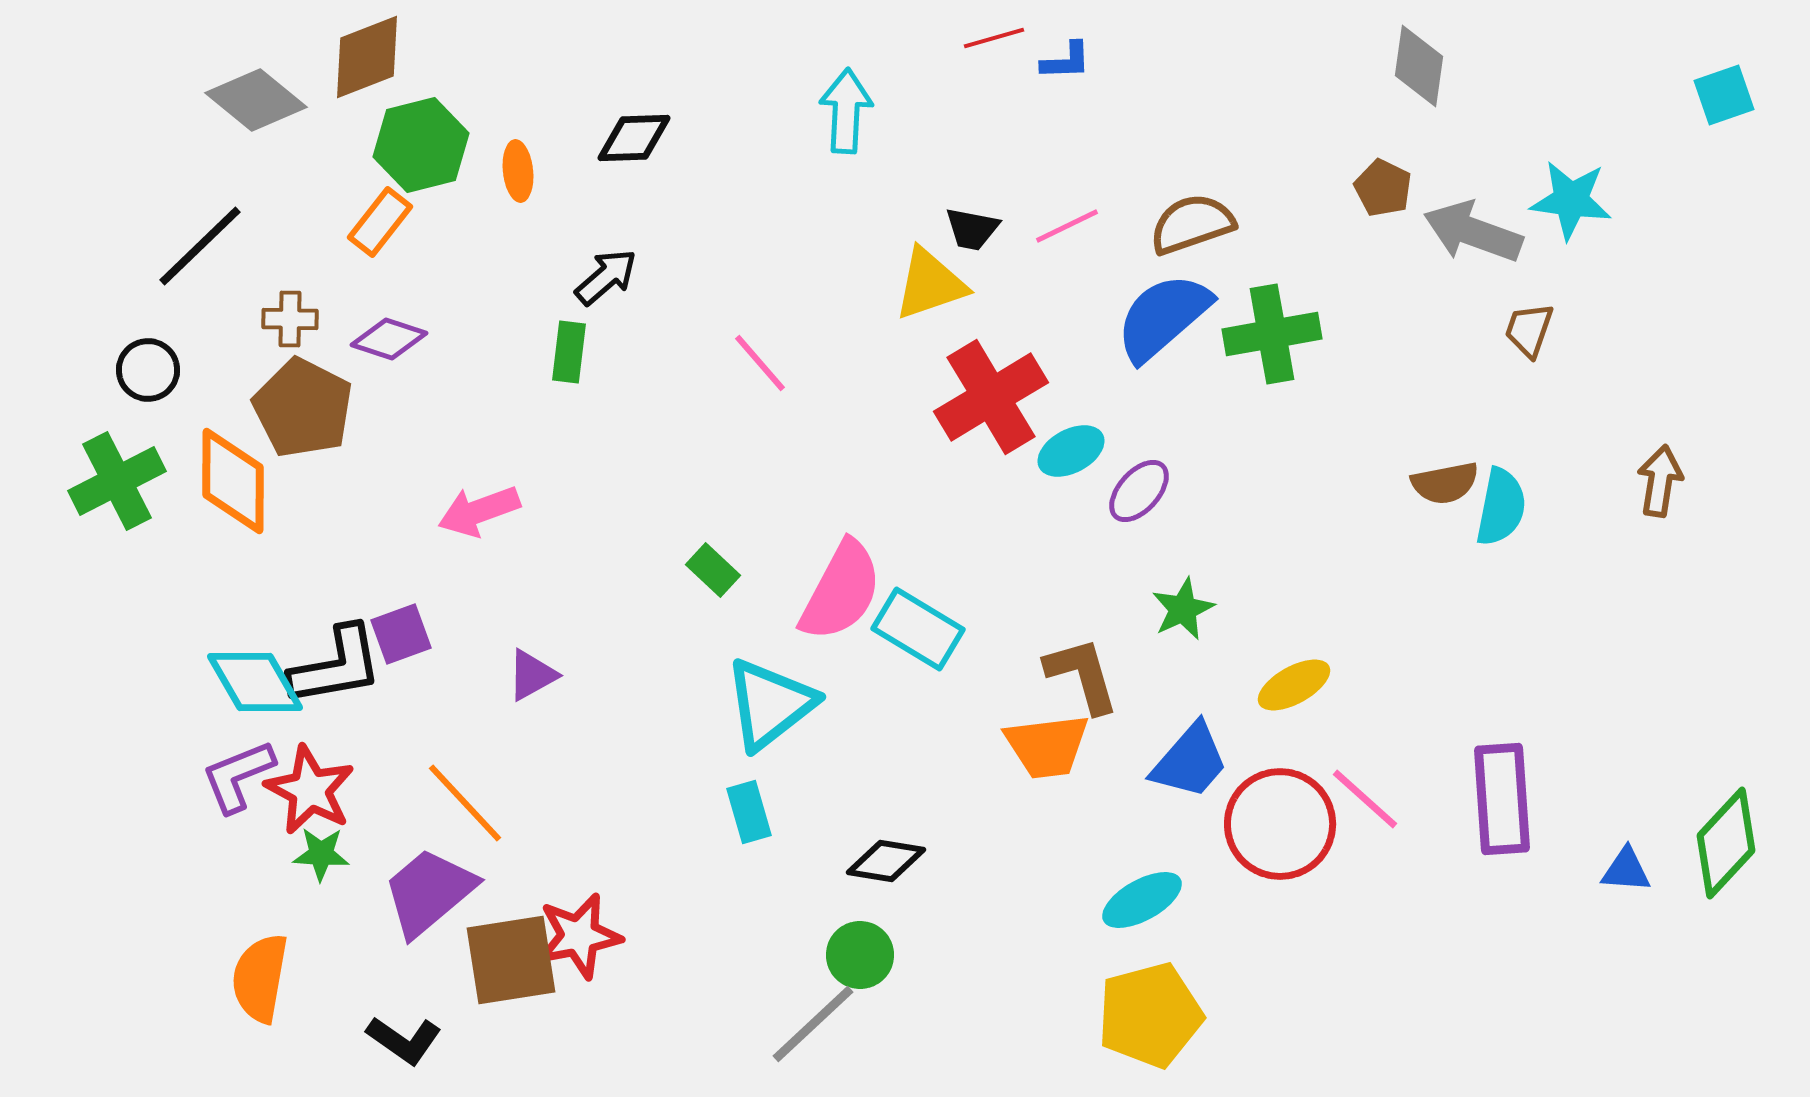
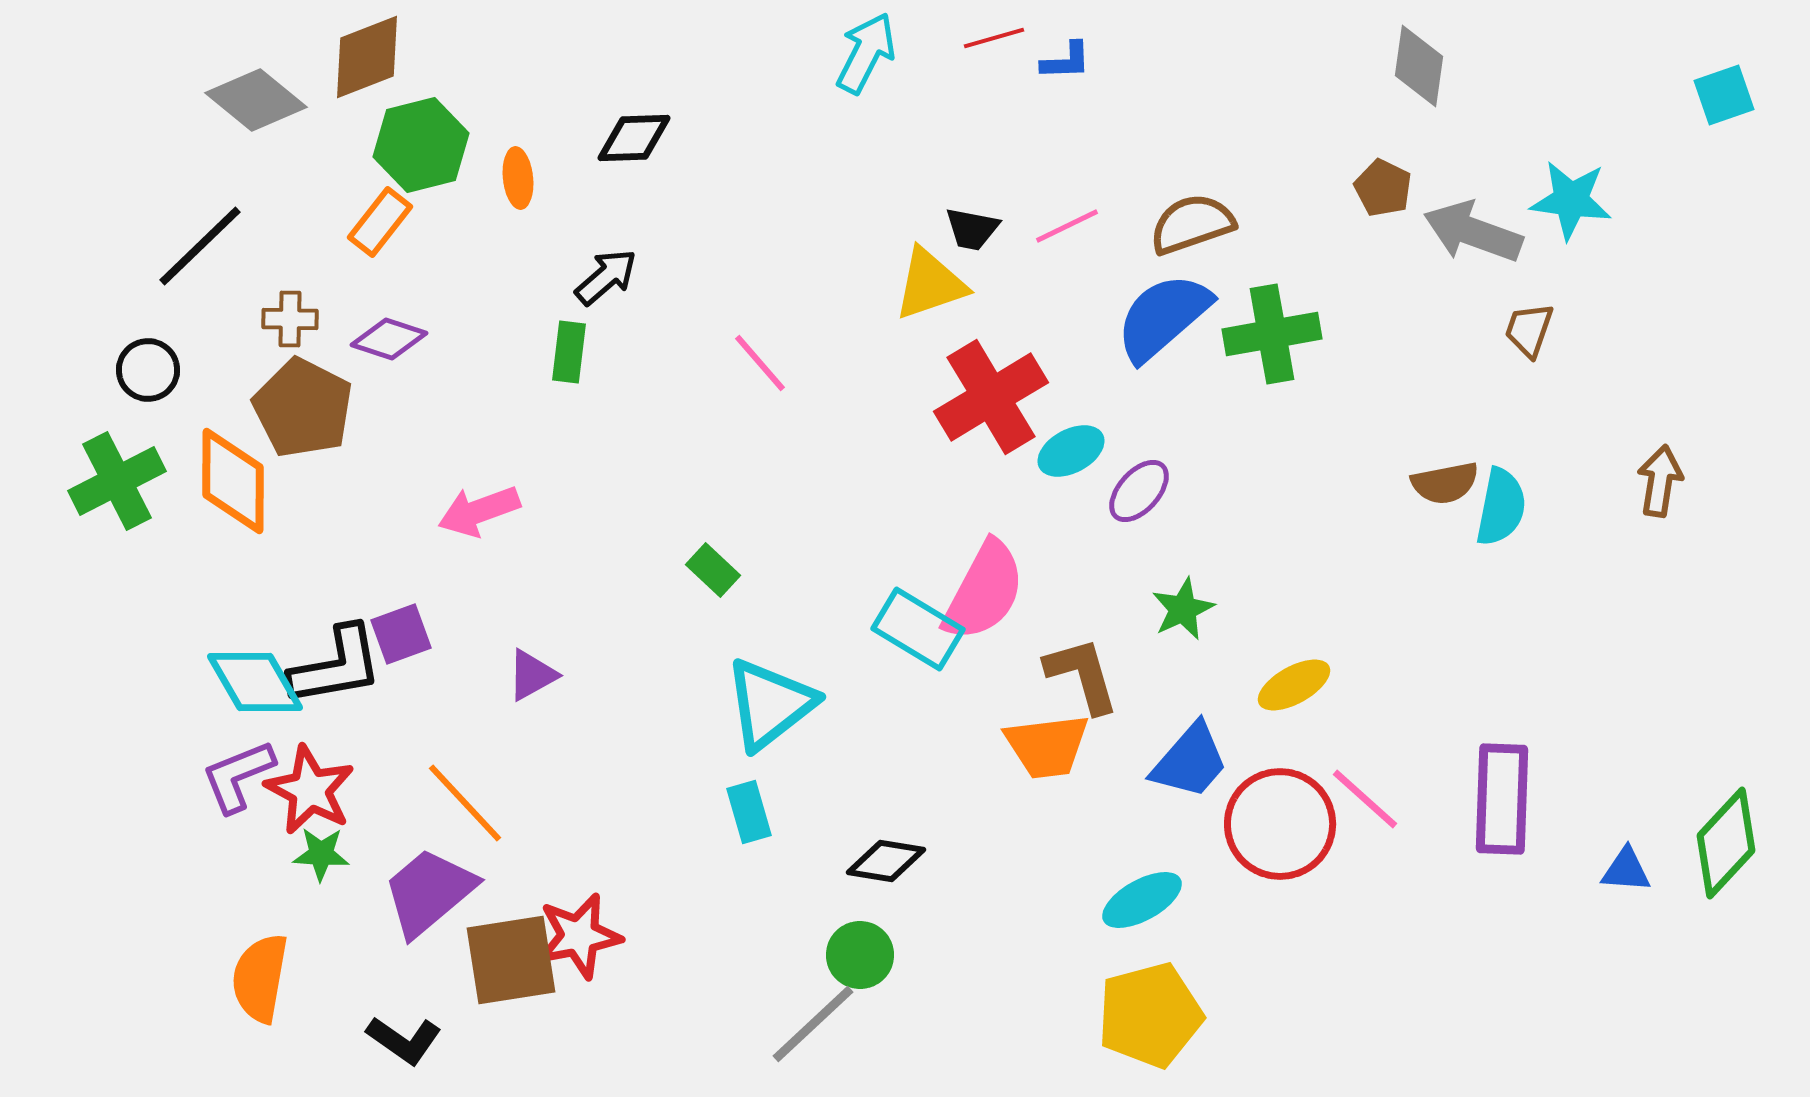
cyan arrow at (846, 111): moved 20 px right, 58 px up; rotated 24 degrees clockwise
orange ellipse at (518, 171): moved 7 px down
pink semicircle at (841, 591): moved 143 px right
purple rectangle at (1502, 799): rotated 6 degrees clockwise
